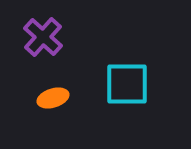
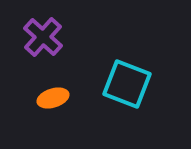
cyan square: rotated 21 degrees clockwise
